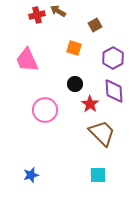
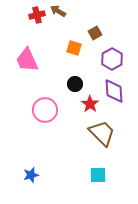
brown square: moved 8 px down
purple hexagon: moved 1 px left, 1 px down
